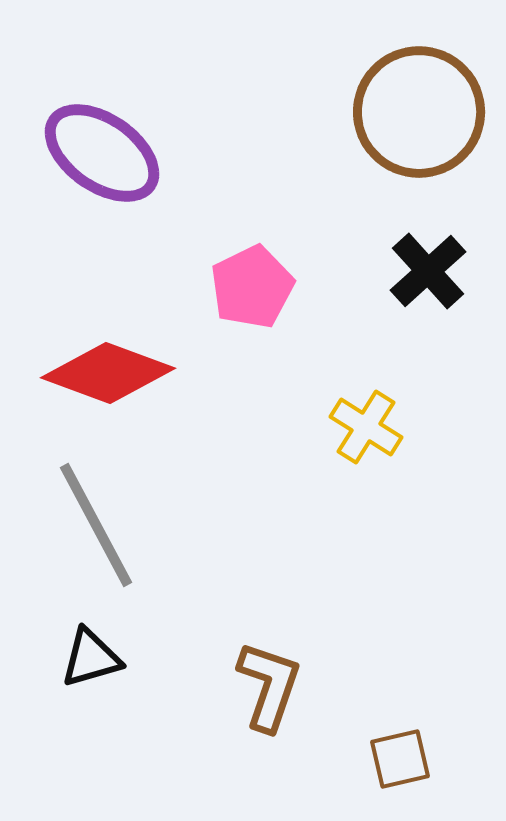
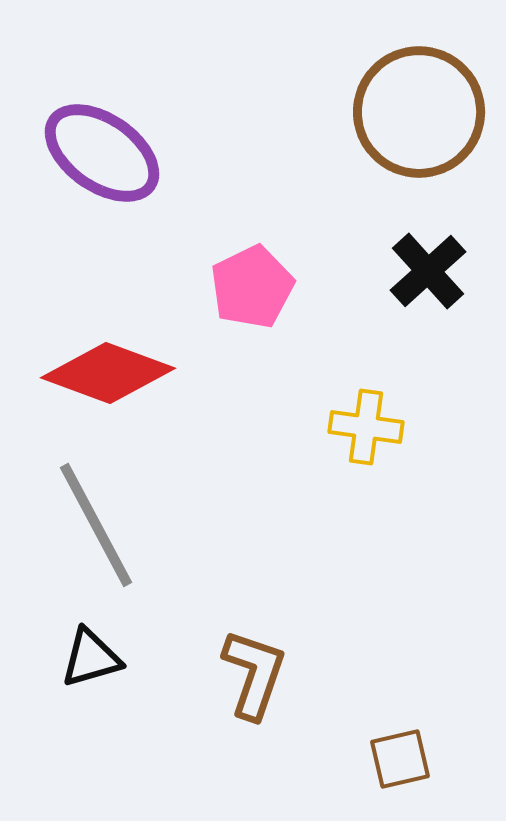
yellow cross: rotated 24 degrees counterclockwise
brown L-shape: moved 15 px left, 12 px up
